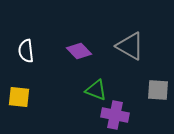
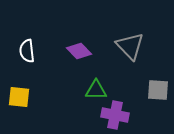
gray triangle: rotated 16 degrees clockwise
white semicircle: moved 1 px right
green triangle: rotated 20 degrees counterclockwise
